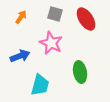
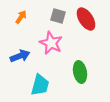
gray square: moved 3 px right, 2 px down
